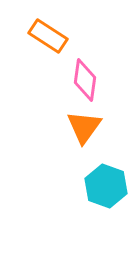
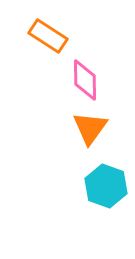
pink diamond: rotated 9 degrees counterclockwise
orange triangle: moved 6 px right, 1 px down
